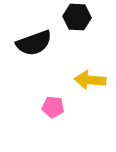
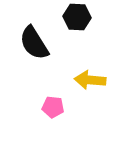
black semicircle: rotated 78 degrees clockwise
